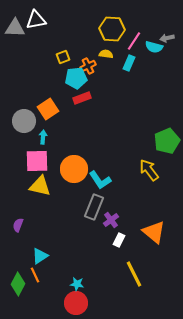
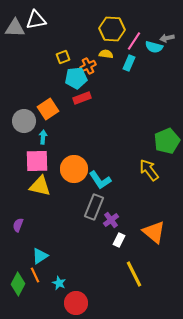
cyan star: moved 18 px left, 1 px up; rotated 16 degrees clockwise
